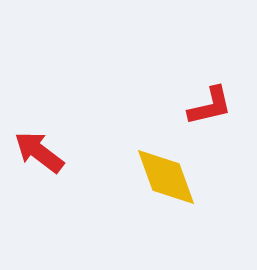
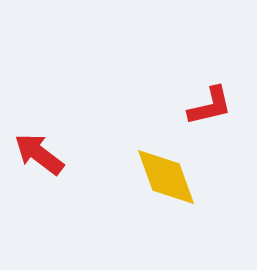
red arrow: moved 2 px down
